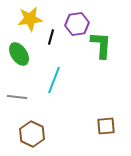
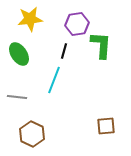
black line: moved 13 px right, 14 px down
